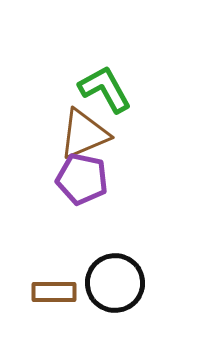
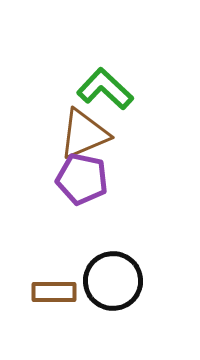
green L-shape: rotated 18 degrees counterclockwise
black circle: moved 2 px left, 2 px up
